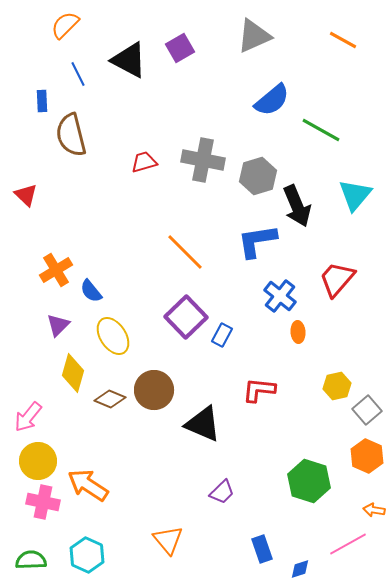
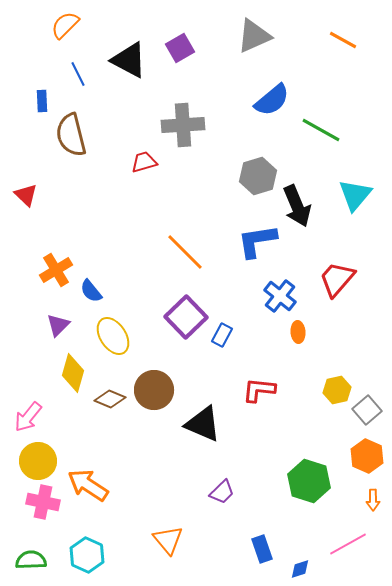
gray cross at (203, 160): moved 20 px left, 35 px up; rotated 15 degrees counterclockwise
yellow hexagon at (337, 386): moved 4 px down
orange arrow at (374, 510): moved 1 px left, 10 px up; rotated 100 degrees counterclockwise
